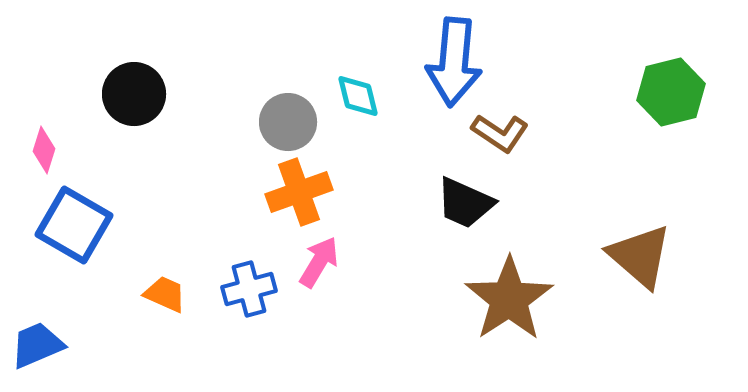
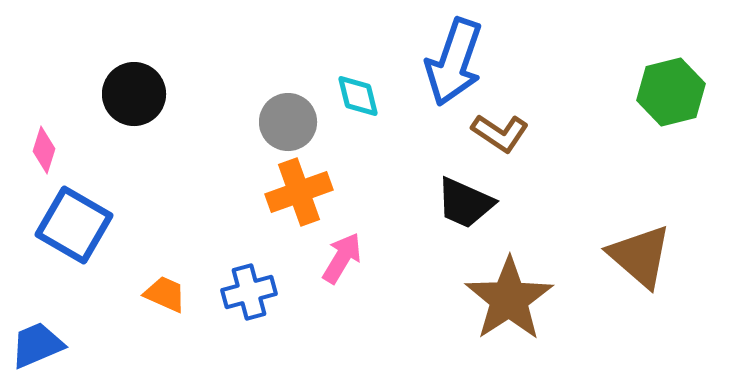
blue arrow: rotated 14 degrees clockwise
pink arrow: moved 23 px right, 4 px up
blue cross: moved 3 px down
